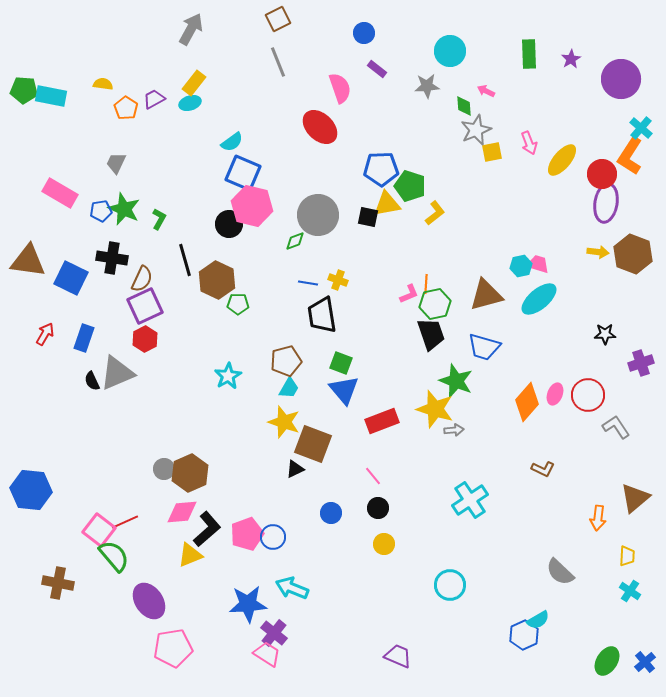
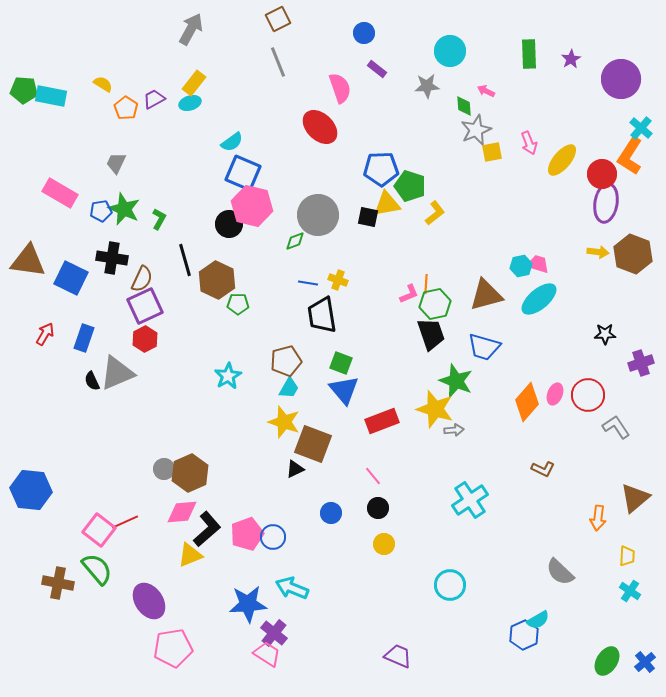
yellow semicircle at (103, 84): rotated 24 degrees clockwise
green semicircle at (114, 556): moved 17 px left, 13 px down
